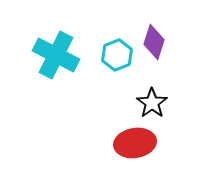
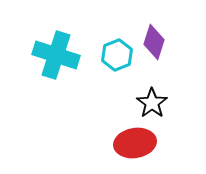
cyan cross: rotated 9 degrees counterclockwise
